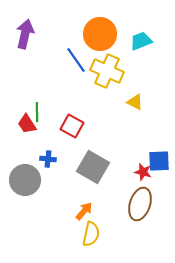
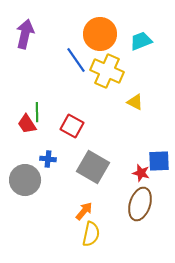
red star: moved 2 px left, 1 px down
